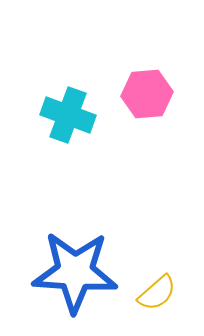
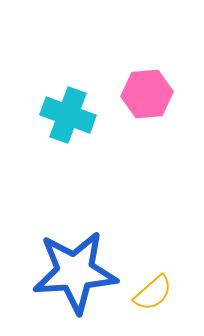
blue star: rotated 8 degrees counterclockwise
yellow semicircle: moved 4 px left
